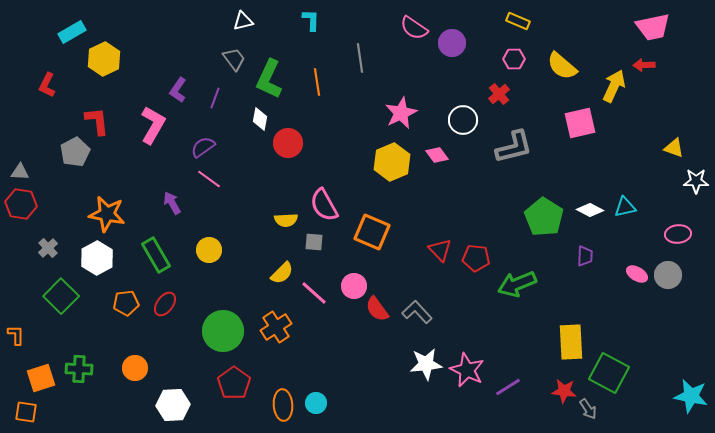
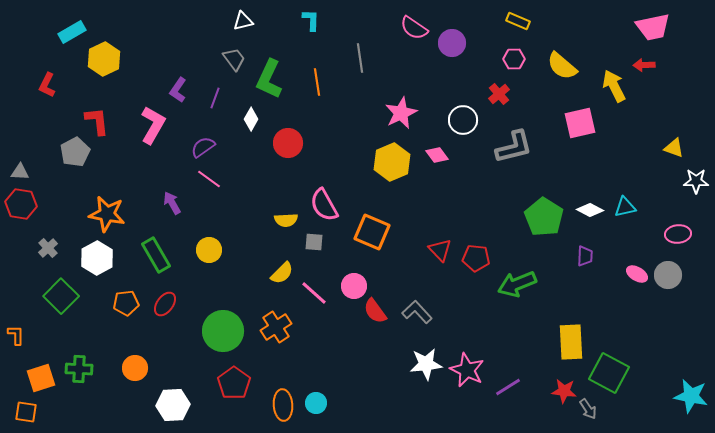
yellow arrow at (614, 86): rotated 52 degrees counterclockwise
white diamond at (260, 119): moved 9 px left; rotated 20 degrees clockwise
red semicircle at (377, 309): moved 2 px left, 2 px down
